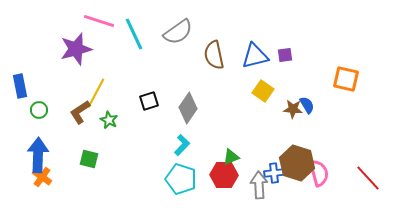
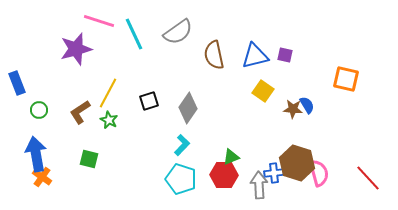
purple square: rotated 21 degrees clockwise
blue rectangle: moved 3 px left, 3 px up; rotated 10 degrees counterclockwise
yellow line: moved 12 px right
blue arrow: moved 2 px left, 1 px up; rotated 12 degrees counterclockwise
